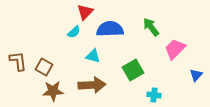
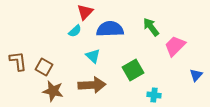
cyan semicircle: moved 1 px right, 1 px up
pink trapezoid: moved 3 px up
cyan triangle: rotated 28 degrees clockwise
brown star: rotated 15 degrees clockwise
